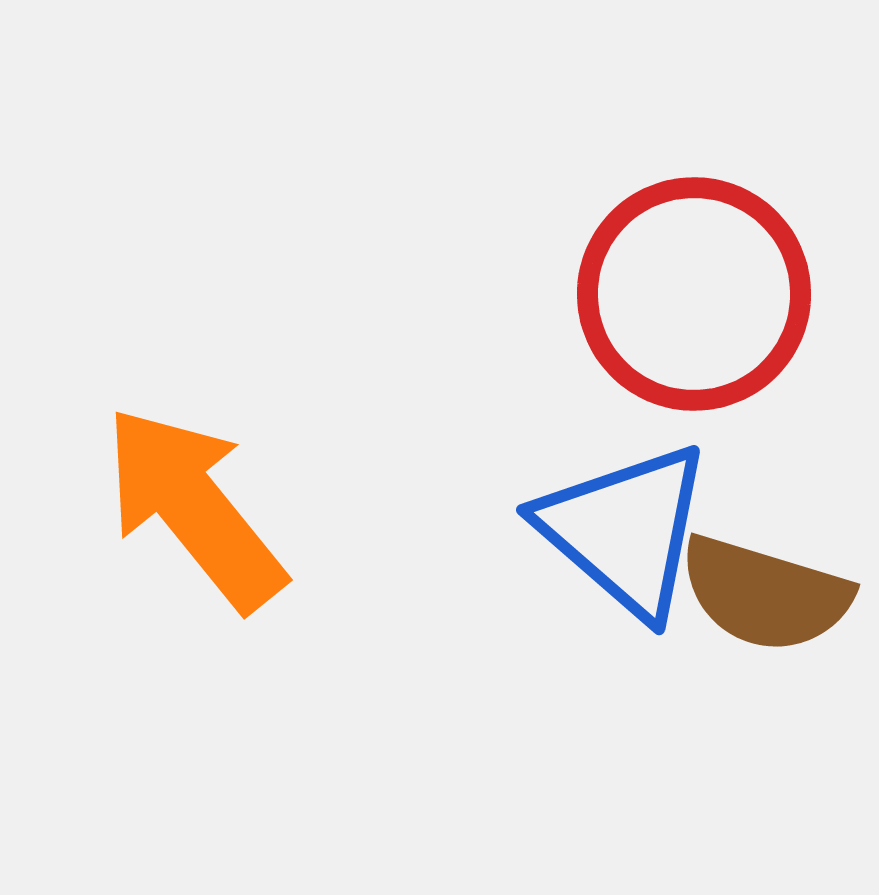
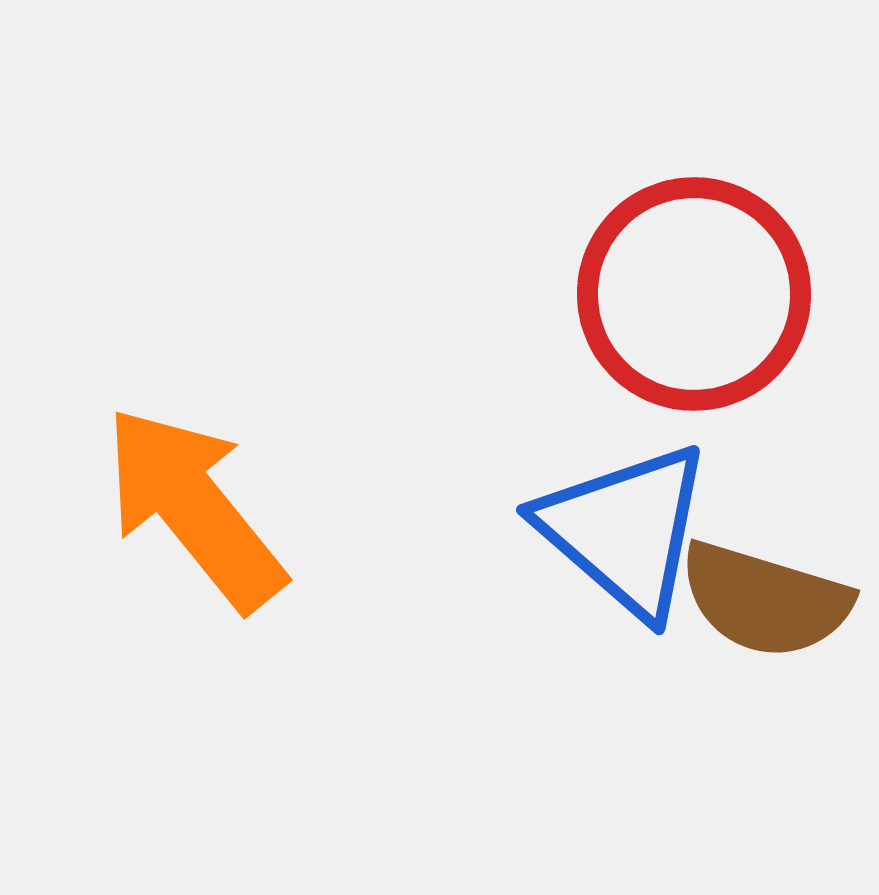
brown semicircle: moved 6 px down
